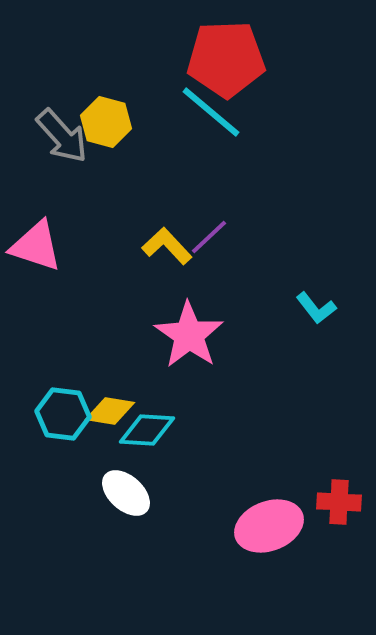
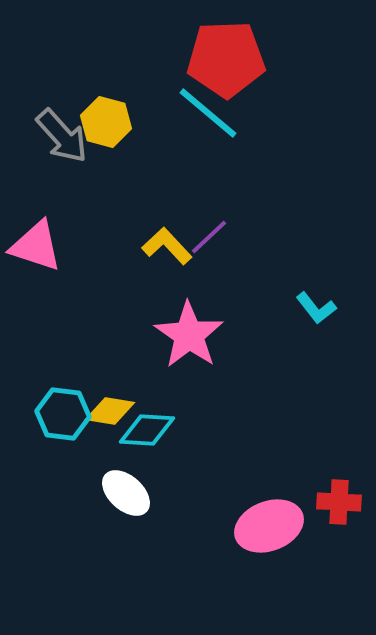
cyan line: moved 3 px left, 1 px down
